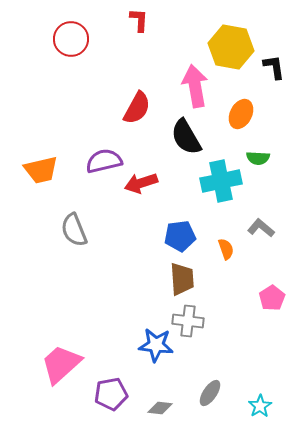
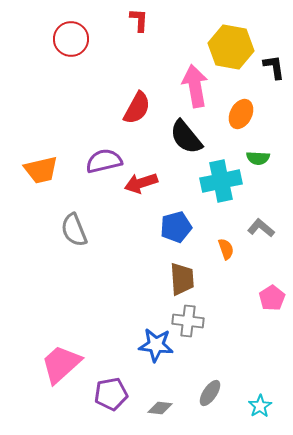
black semicircle: rotated 9 degrees counterclockwise
blue pentagon: moved 4 px left, 9 px up; rotated 8 degrees counterclockwise
